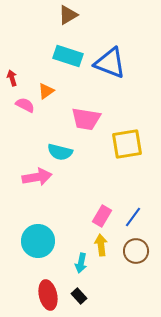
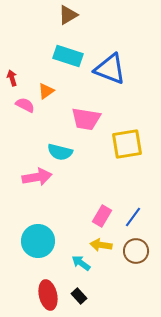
blue triangle: moved 6 px down
yellow arrow: rotated 75 degrees counterclockwise
cyan arrow: rotated 114 degrees clockwise
